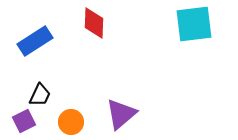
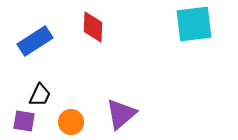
red diamond: moved 1 px left, 4 px down
purple square: rotated 35 degrees clockwise
